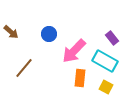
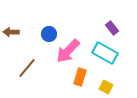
brown arrow: rotated 140 degrees clockwise
purple rectangle: moved 10 px up
pink arrow: moved 6 px left
cyan rectangle: moved 8 px up
brown line: moved 3 px right
orange rectangle: moved 1 px up; rotated 12 degrees clockwise
